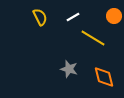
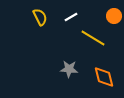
white line: moved 2 px left
gray star: rotated 12 degrees counterclockwise
